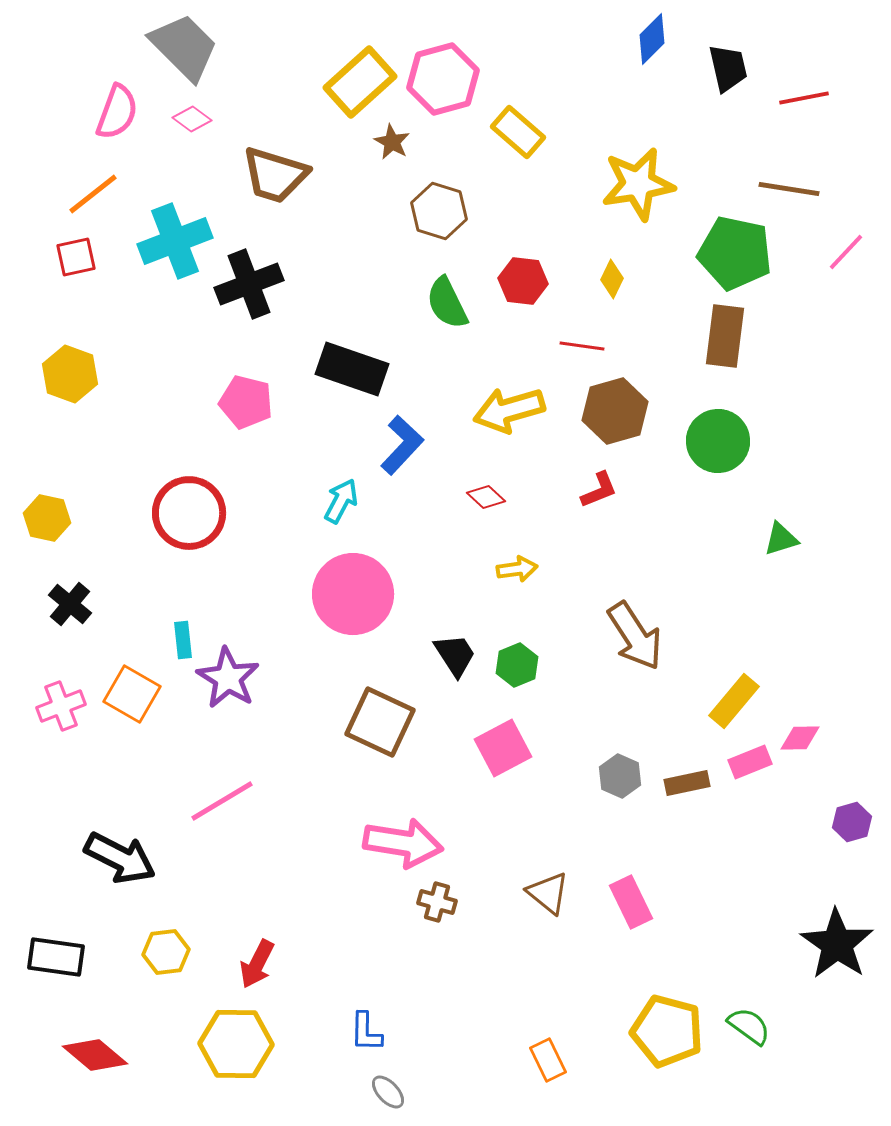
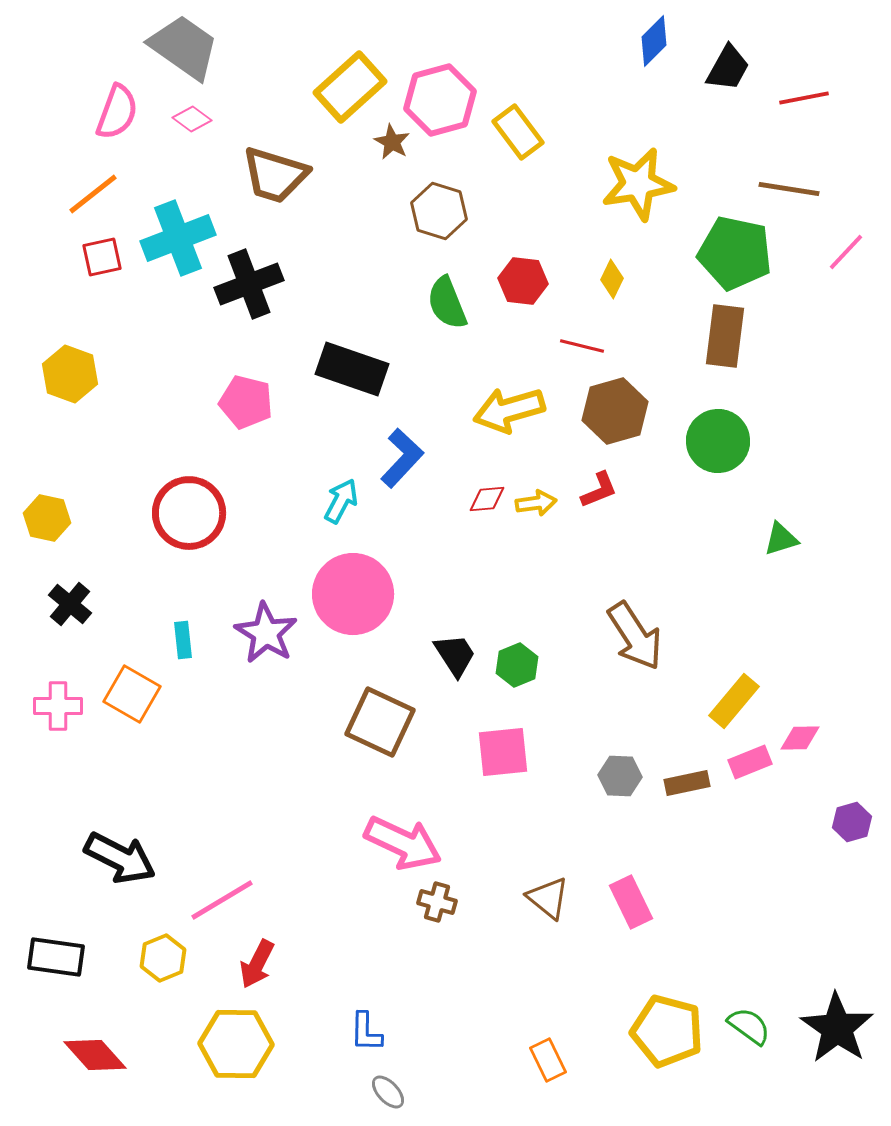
blue diamond at (652, 39): moved 2 px right, 2 px down
gray trapezoid at (184, 47): rotated 10 degrees counterclockwise
black trapezoid at (728, 68): rotated 42 degrees clockwise
pink hexagon at (443, 79): moved 3 px left, 21 px down
yellow rectangle at (360, 82): moved 10 px left, 5 px down
yellow rectangle at (518, 132): rotated 12 degrees clockwise
cyan cross at (175, 241): moved 3 px right, 3 px up
red square at (76, 257): moved 26 px right
green semicircle at (447, 303): rotated 4 degrees clockwise
red line at (582, 346): rotated 6 degrees clockwise
blue L-shape at (402, 445): moved 13 px down
red diamond at (486, 497): moved 1 px right, 2 px down; rotated 48 degrees counterclockwise
yellow arrow at (517, 569): moved 19 px right, 66 px up
purple star at (228, 678): moved 38 px right, 45 px up
pink cross at (61, 706): moved 3 px left; rotated 21 degrees clockwise
pink square at (503, 748): moved 4 px down; rotated 22 degrees clockwise
gray hexagon at (620, 776): rotated 21 degrees counterclockwise
pink line at (222, 801): moved 99 px down
pink arrow at (403, 843): rotated 16 degrees clockwise
brown triangle at (548, 893): moved 5 px down
black star at (837, 944): moved 84 px down
yellow hexagon at (166, 952): moved 3 px left, 6 px down; rotated 15 degrees counterclockwise
red diamond at (95, 1055): rotated 8 degrees clockwise
